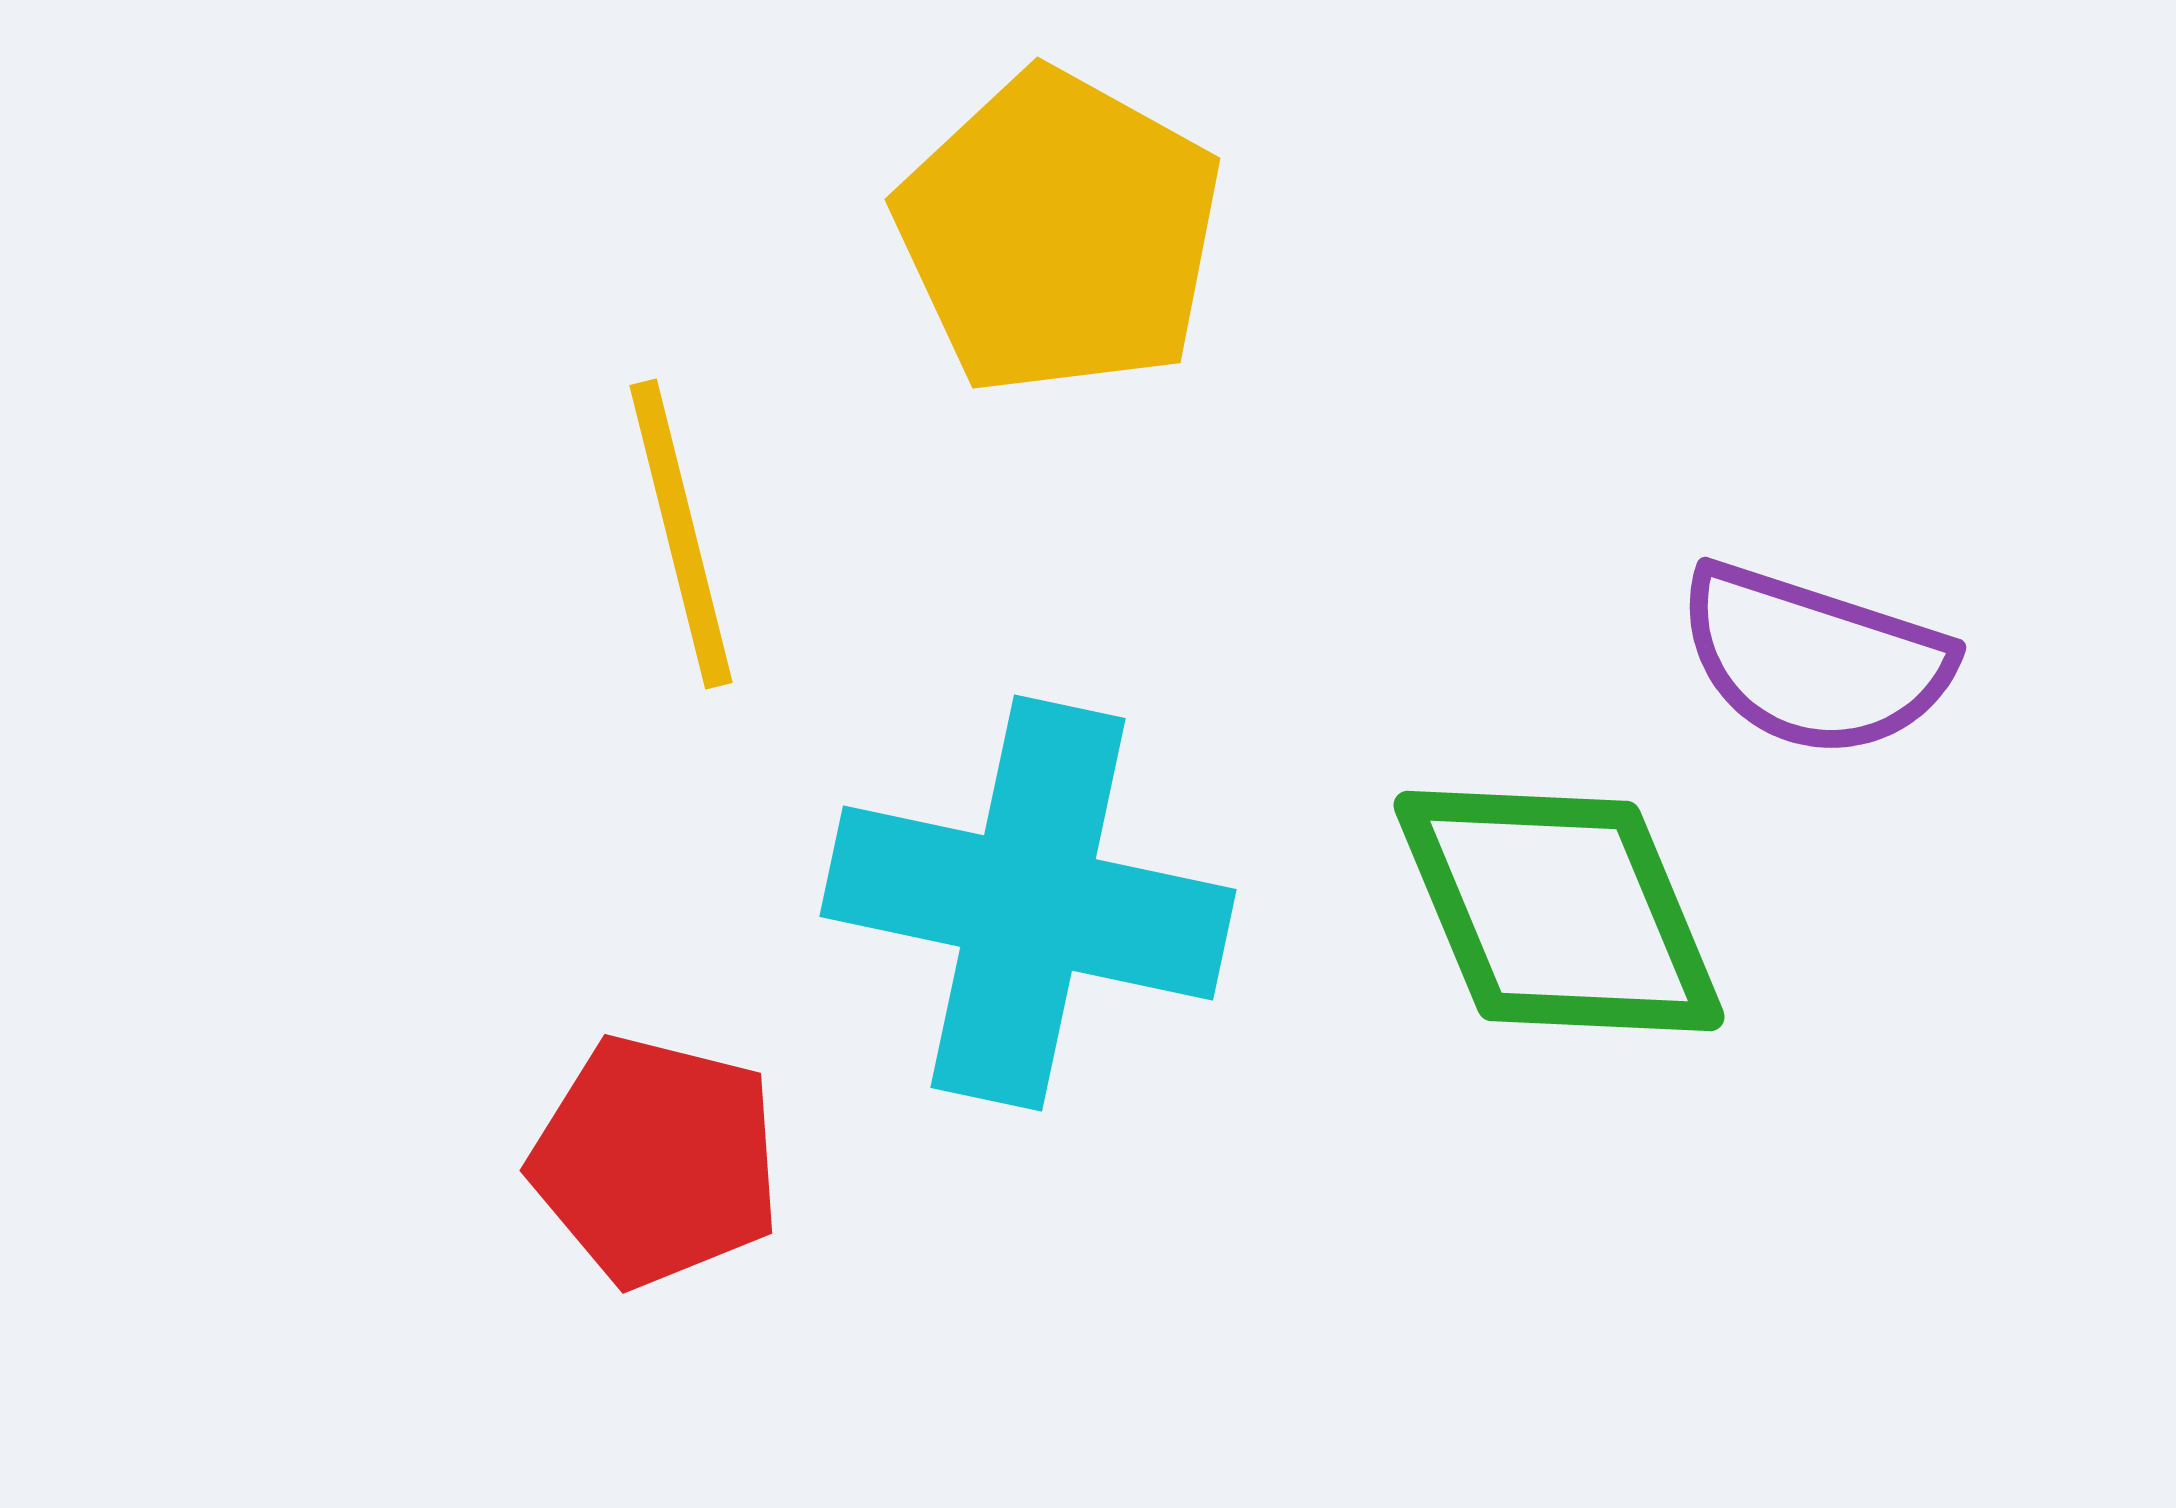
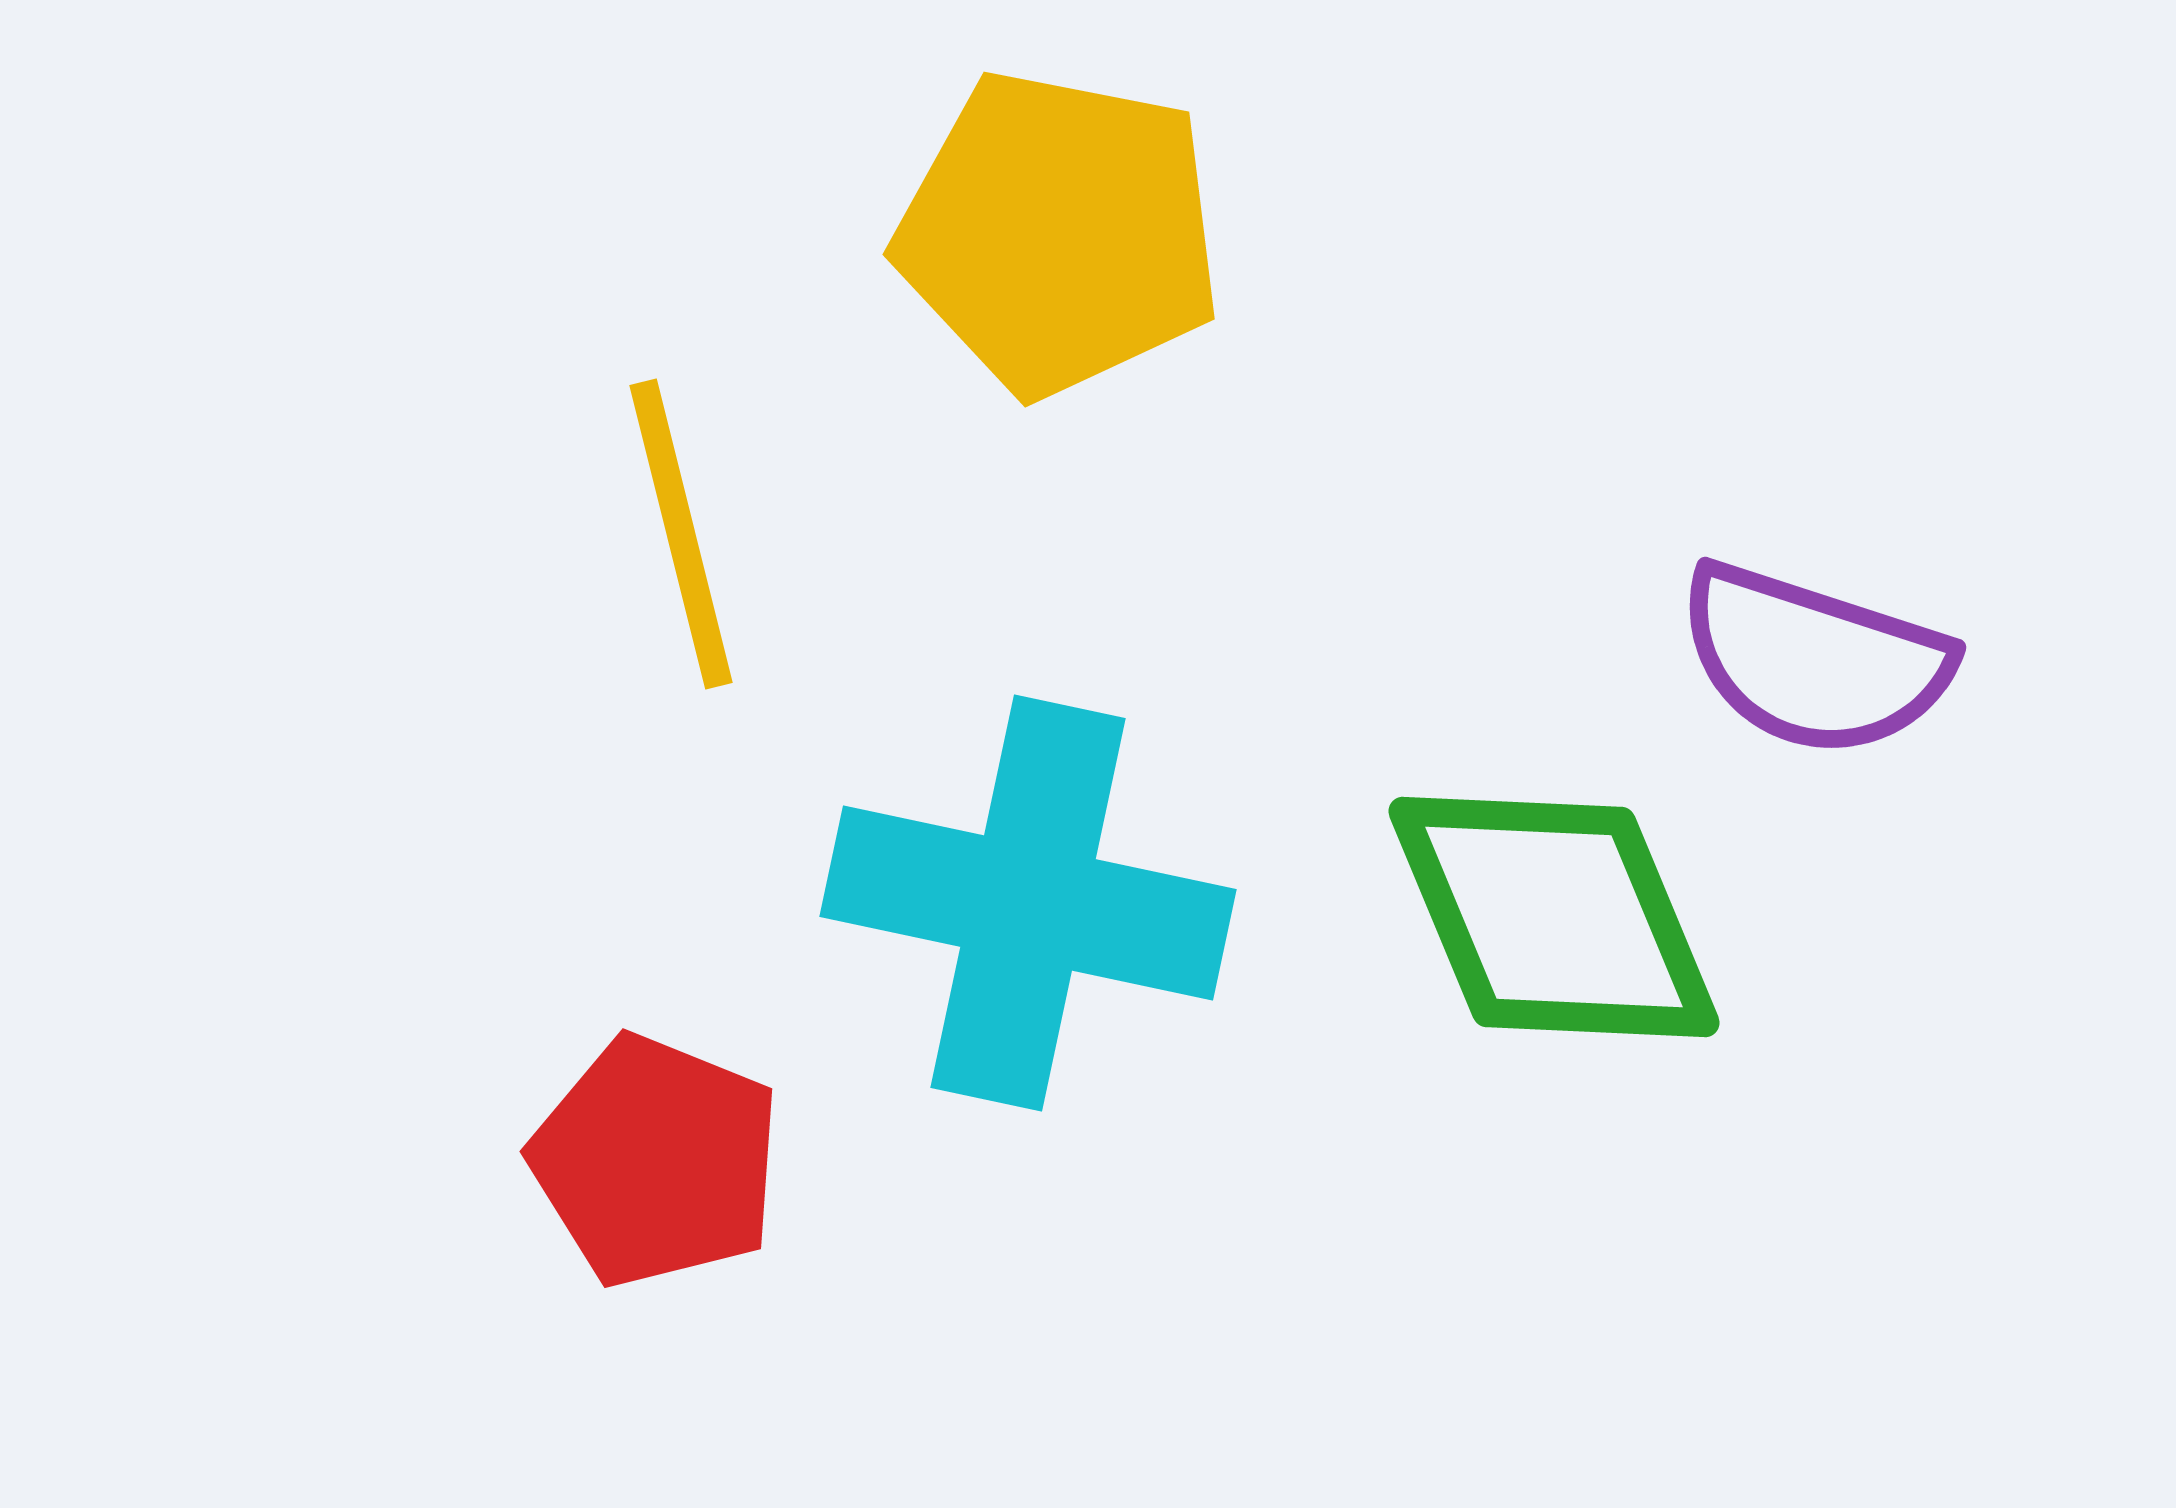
yellow pentagon: rotated 18 degrees counterclockwise
green diamond: moved 5 px left, 6 px down
red pentagon: rotated 8 degrees clockwise
